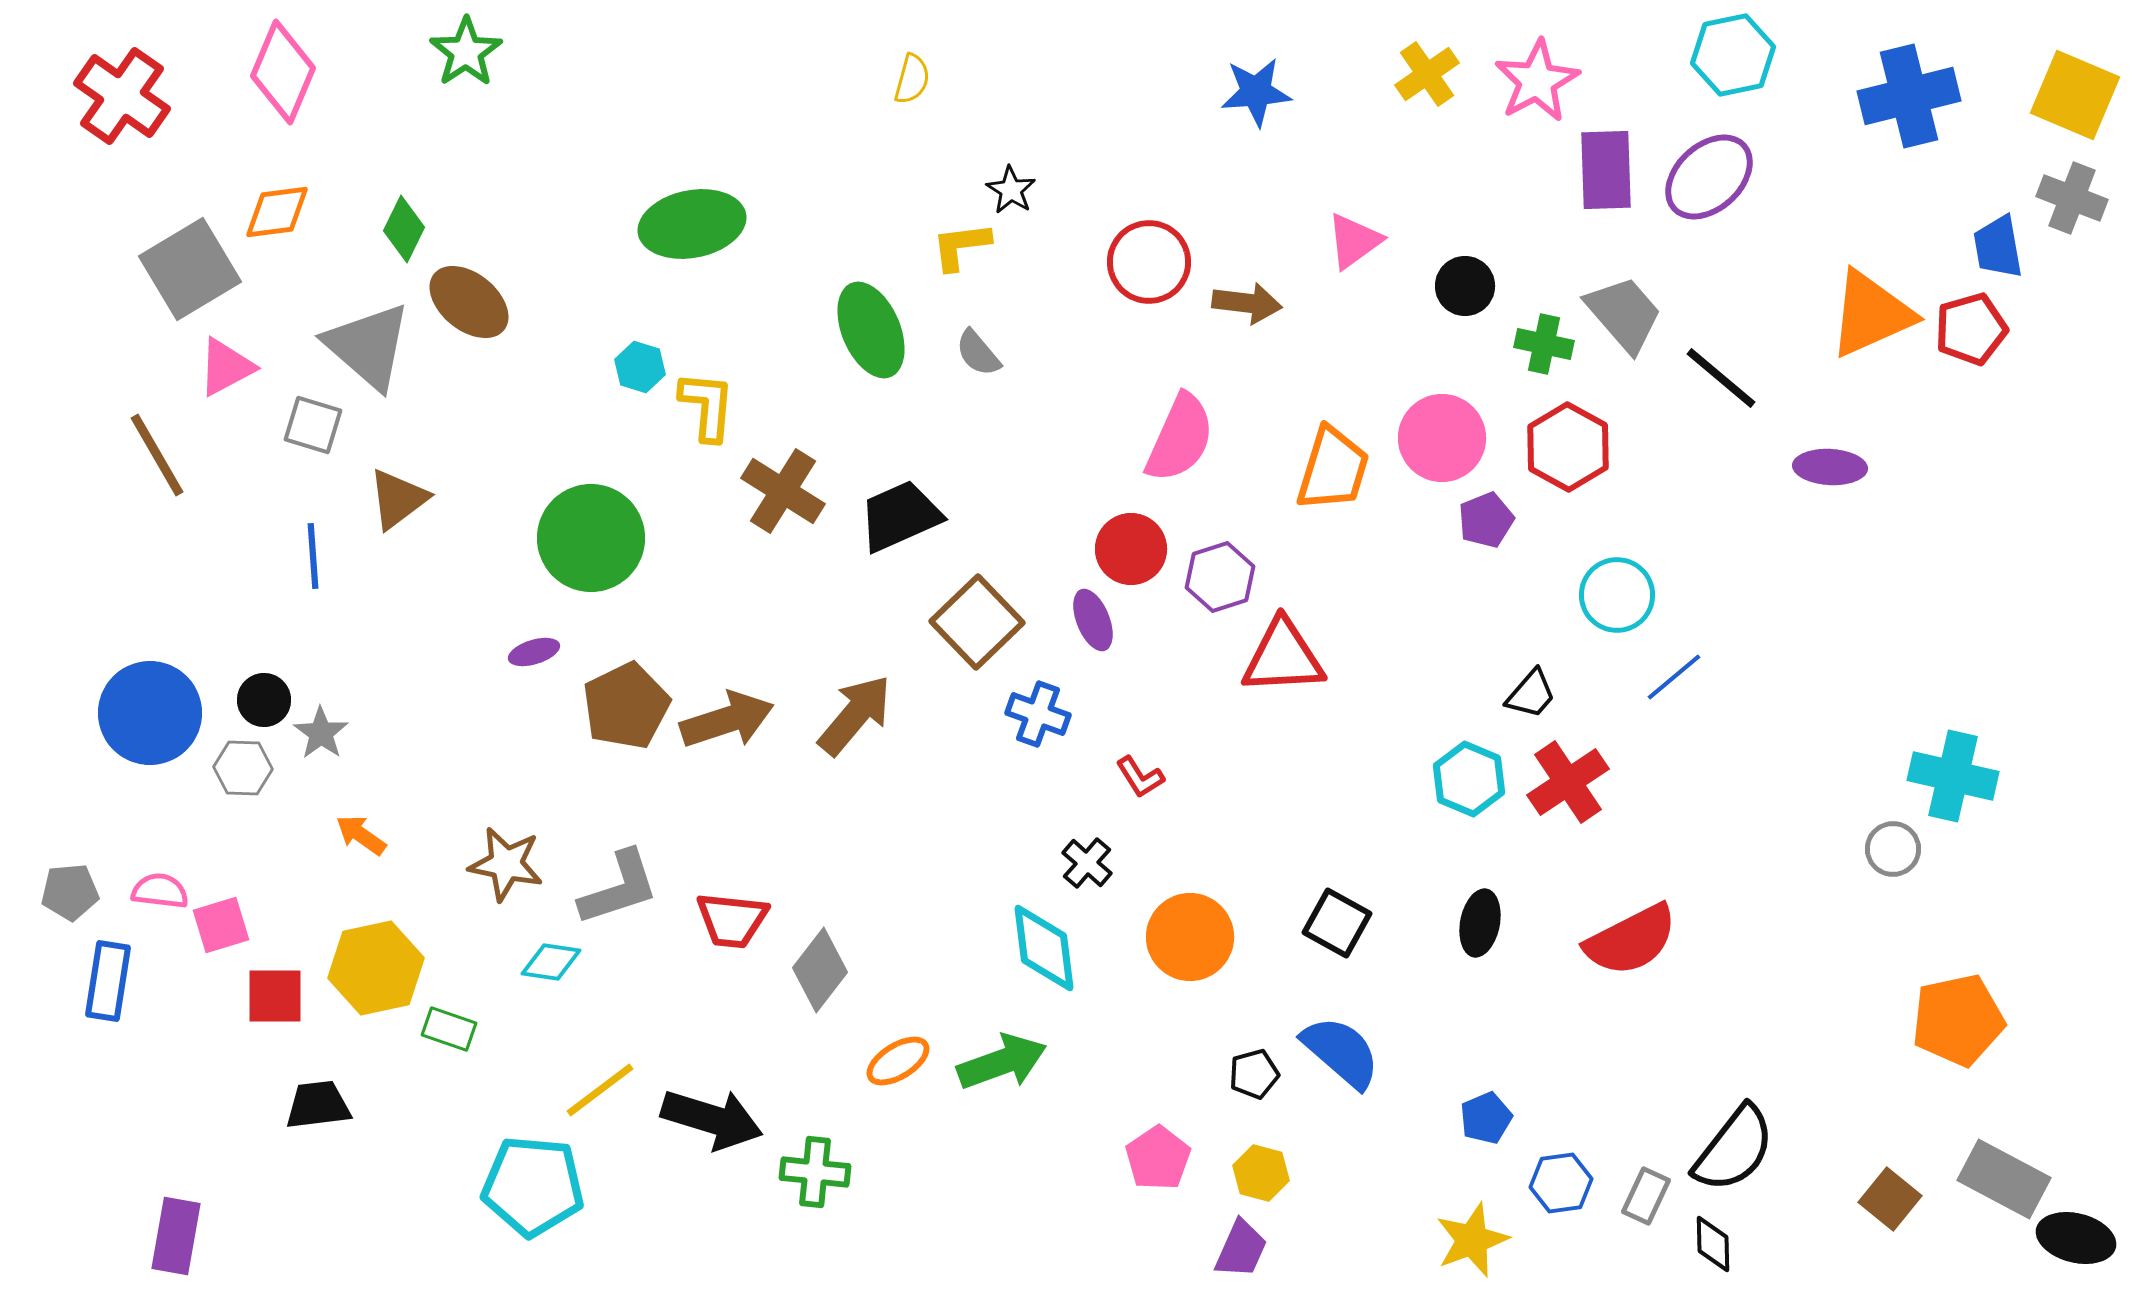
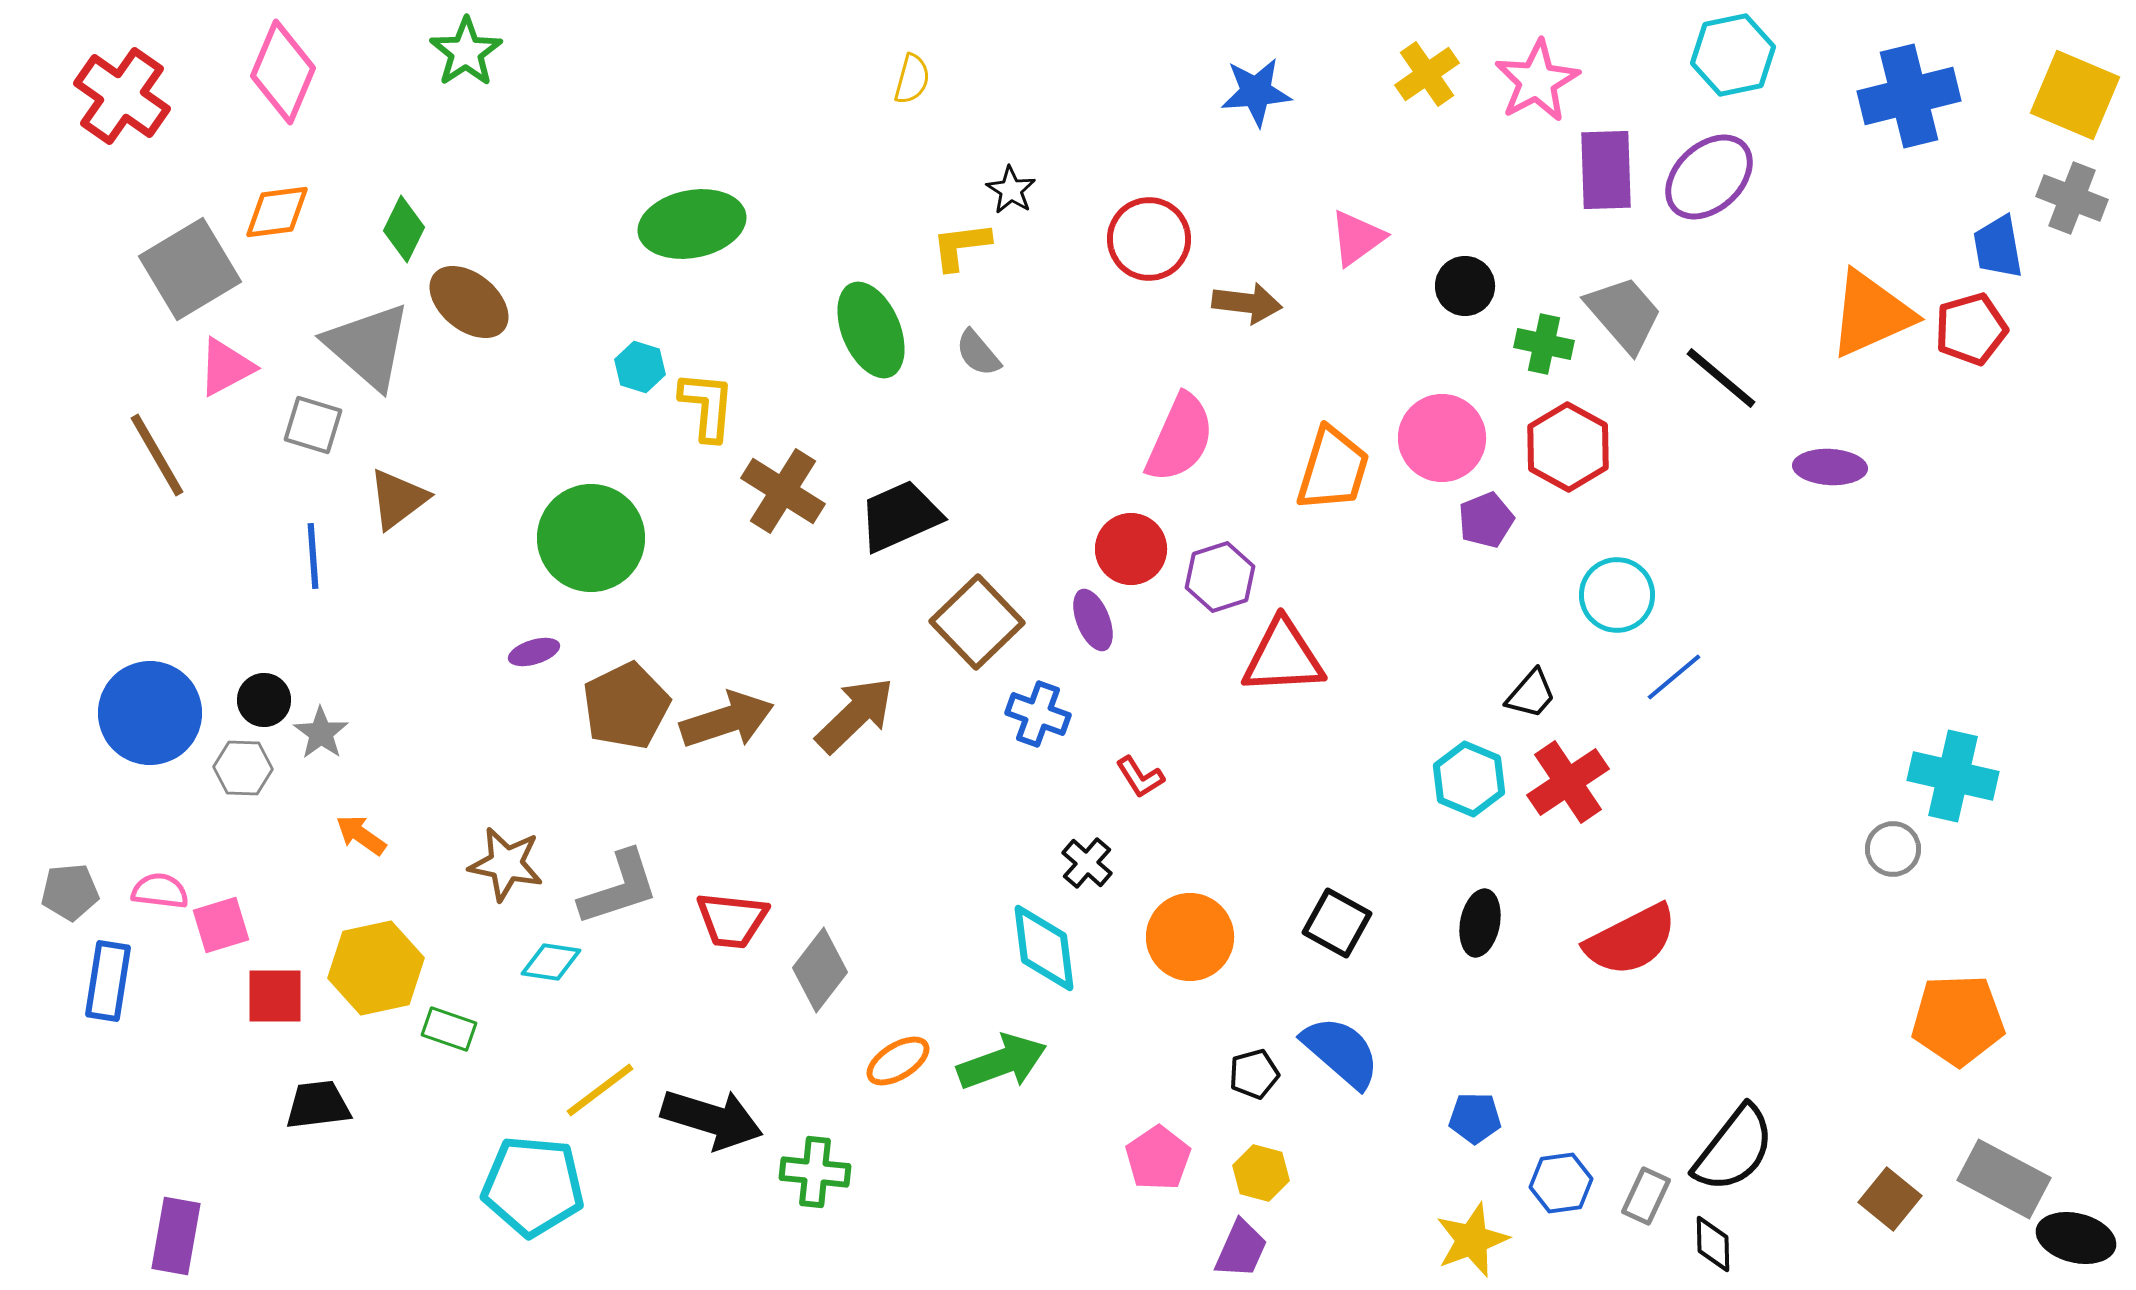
pink triangle at (1354, 241): moved 3 px right, 3 px up
red circle at (1149, 262): moved 23 px up
brown arrow at (855, 715): rotated 6 degrees clockwise
orange pentagon at (1958, 1020): rotated 10 degrees clockwise
blue pentagon at (1486, 1118): moved 11 px left; rotated 24 degrees clockwise
